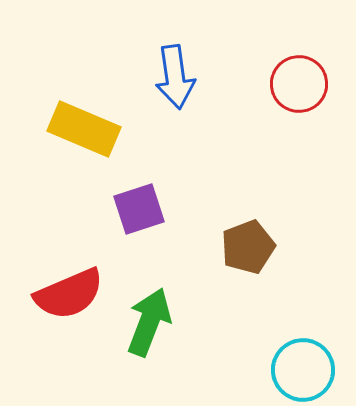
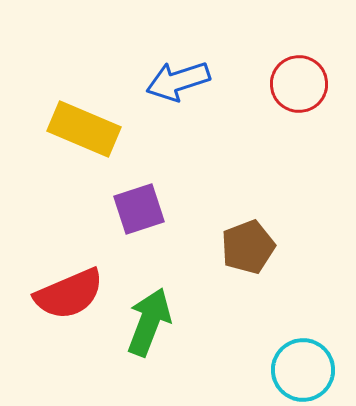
blue arrow: moved 3 px right, 4 px down; rotated 80 degrees clockwise
